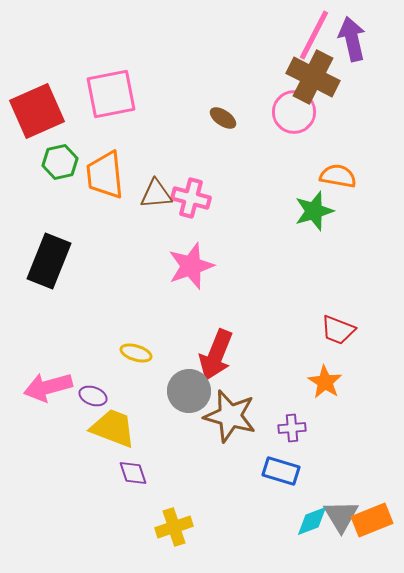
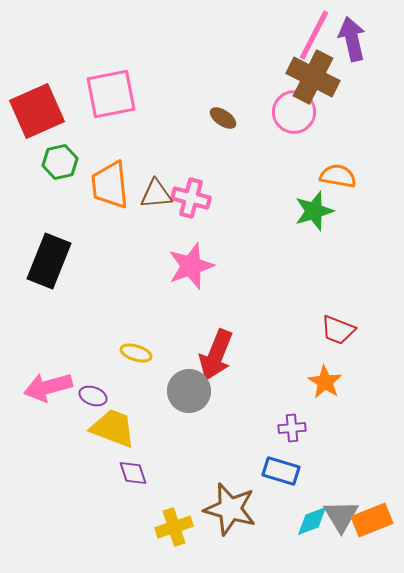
orange trapezoid: moved 5 px right, 10 px down
brown star: moved 93 px down
